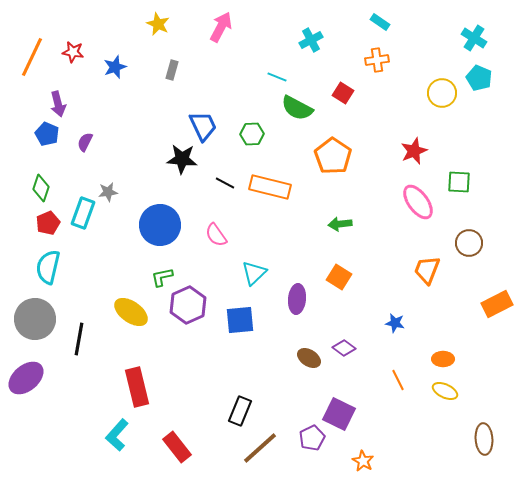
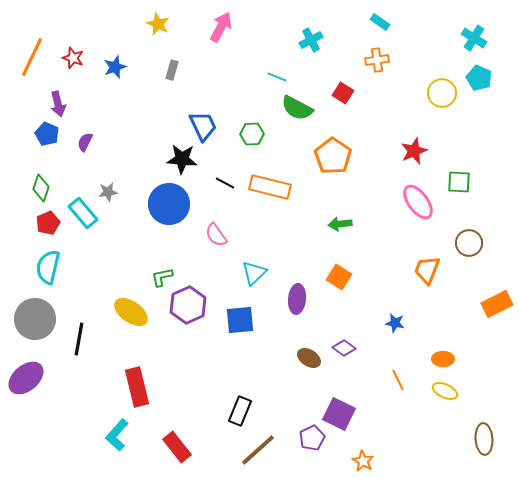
red star at (73, 52): moved 6 px down; rotated 10 degrees clockwise
cyan rectangle at (83, 213): rotated 60 degrees counterclockwise
blue circle at (160, 225): moved 9 px right, 21 px up
brown line at (260, 448): moved 2 px left, 2 px down
